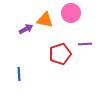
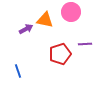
pink circle: moved 1 px up
blue line: moved 1 px left, 3 px up; rotated 16 degrees counterclockwise
